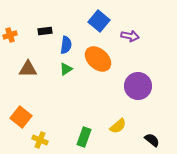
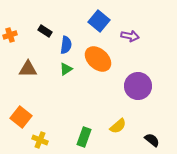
black rectangle: rotated 40 degrees clockwise
